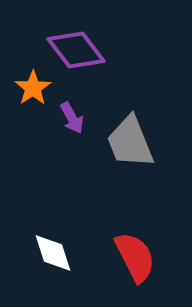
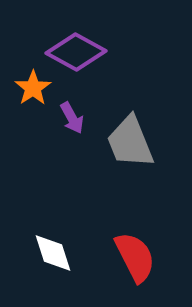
purple diamond: moved 2 px down; rotated 24 degrees counterclockwise
